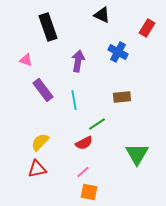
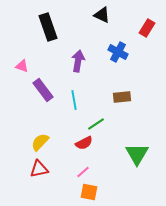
pink triangle: moved 4 px left, 6 px down
green line: moved 1 px left
red triangle: moved 2 px right
